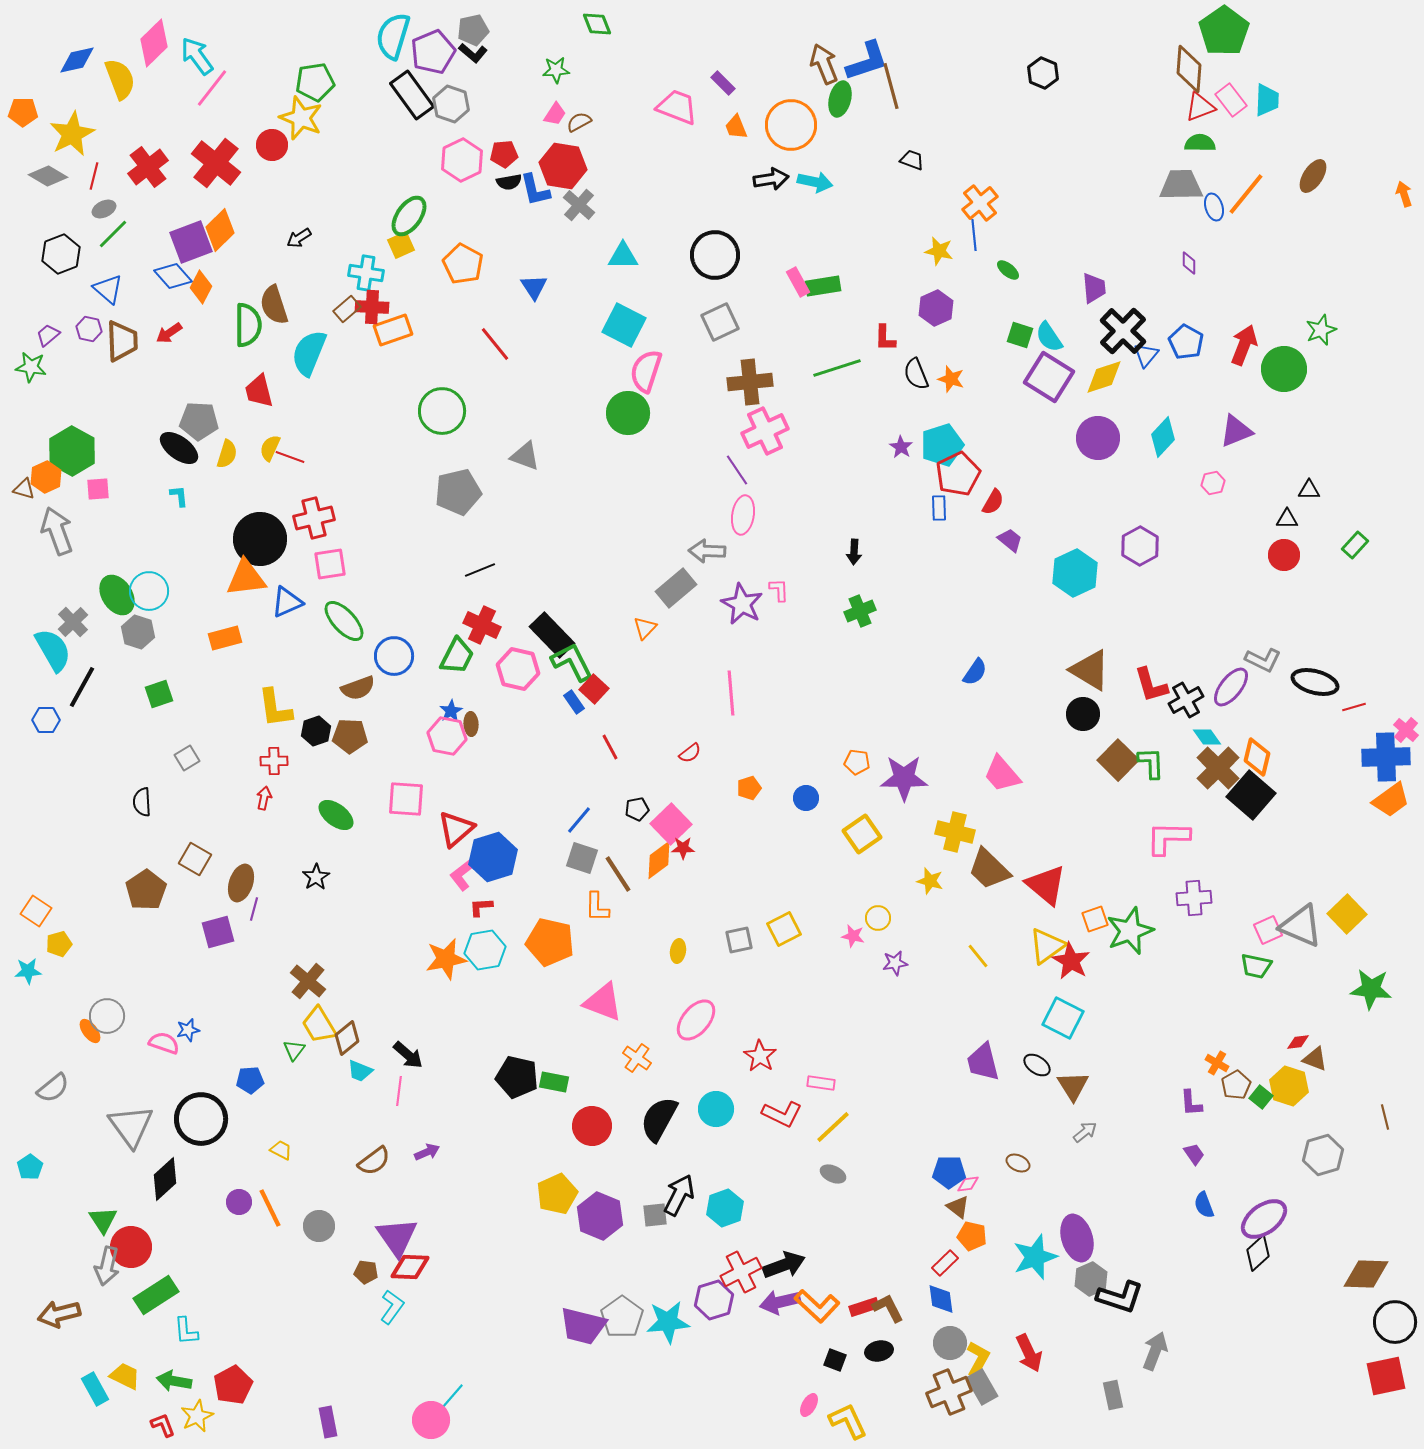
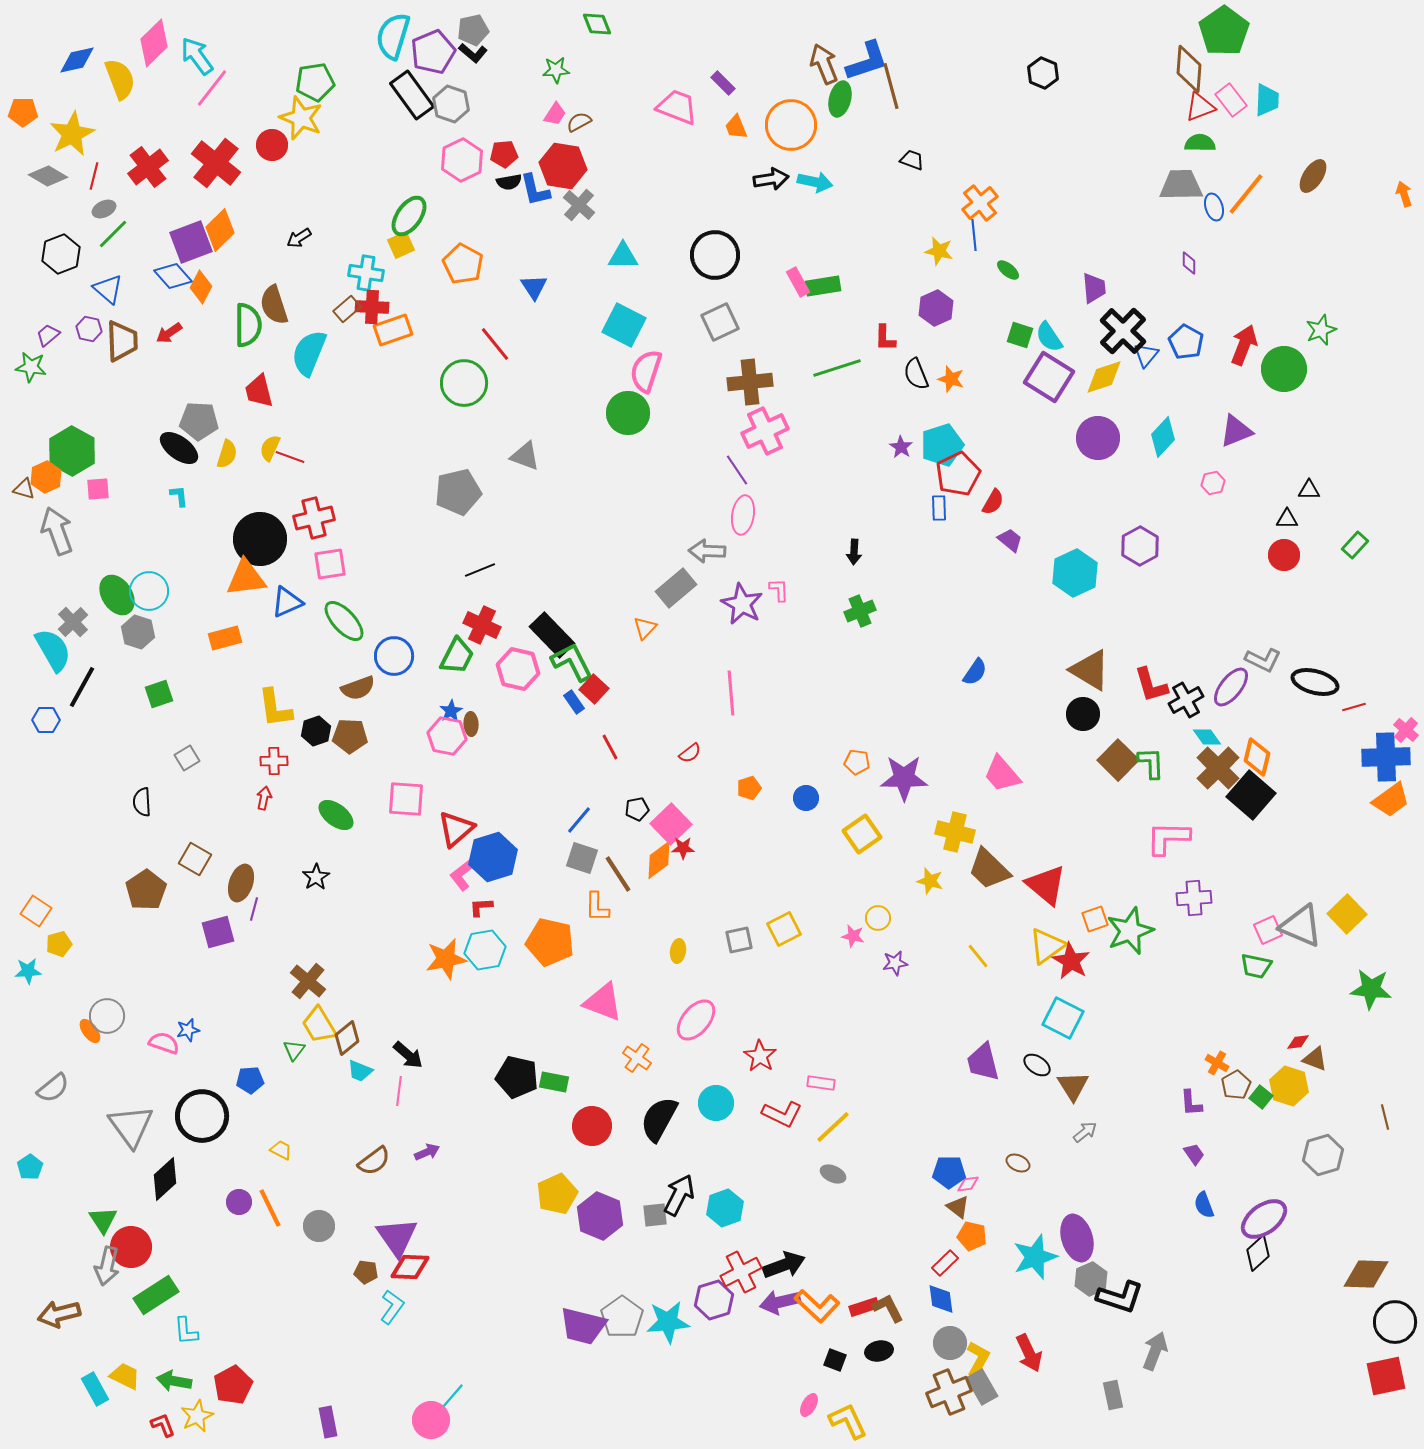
green circle at (442, 411): moved 22 px right, 28 px up
cyan circle at (716, 1109): moved 6 px up
black circle at (201, 1119): moved 1 px right, 3 px up
